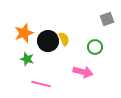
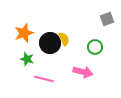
black circle: moved 2 px right, 2 px down
pink line: moved 3 px right, 5 px up
